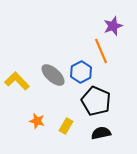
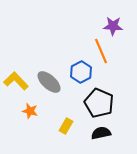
purple star: rotated 24 degrees clockwise
gray ellipse: moved 4 px left, 7 px down
yellow L-shape: moved 1 px left
black pentagon: moved 3 px right, 2 px down
orange star: moved 7 px left, 10 px up
